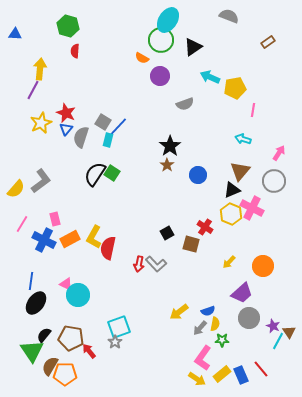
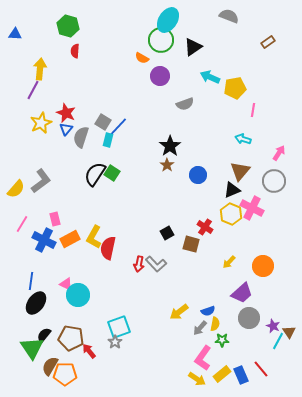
green triangle at (32, 351): moved 3 px up
